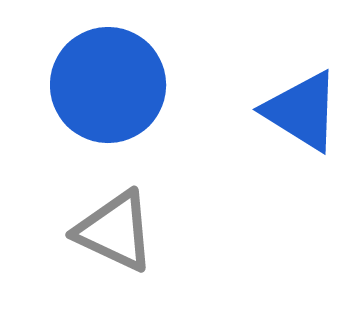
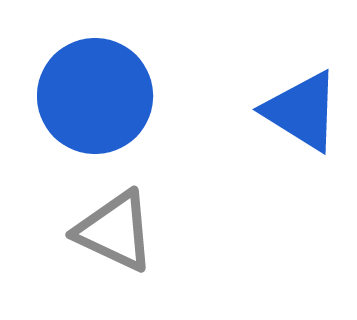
blue circle: moved 13 px left, 11 px down
